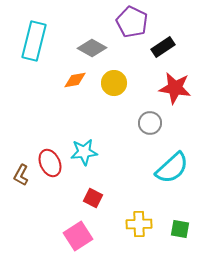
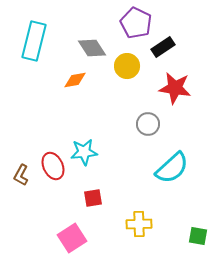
purple pentagon: moved 4 px right, 1 px down
gray diamond: rotated 28 degrees clockwise
yellow circle: moved 13 px right, 17 px up
gray circle: moved 2 px left, 1 px down
red ellipse: moved 3 px right, 3 px down
red square: rotated 36 degrees counterclockwise
green square: moved 18 px right, 7 px down
pink square: moved 6 px left, 2 px down
